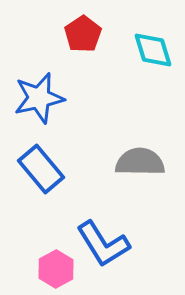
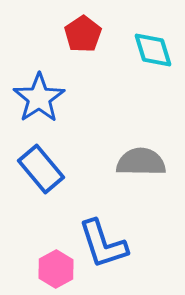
blue star: rotated 21 degrees counterclockwise
gray semicircle: moved 1 px right
blue L-shape: rotated 14 degrees clockwise
